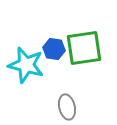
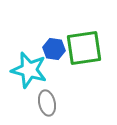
cyan star: moved 3 px right, 5 px down
gray ellipse: moved 20 px left, 4 px up
